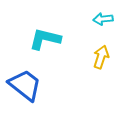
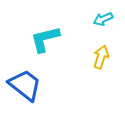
cyan arrow: rotated 18 degrees counterclockwise
cyan L-shape: rotated 28 degrees counterclockwise
